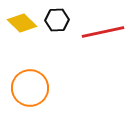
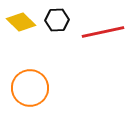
yellow diamond: moved 1 px left, 1 px up
